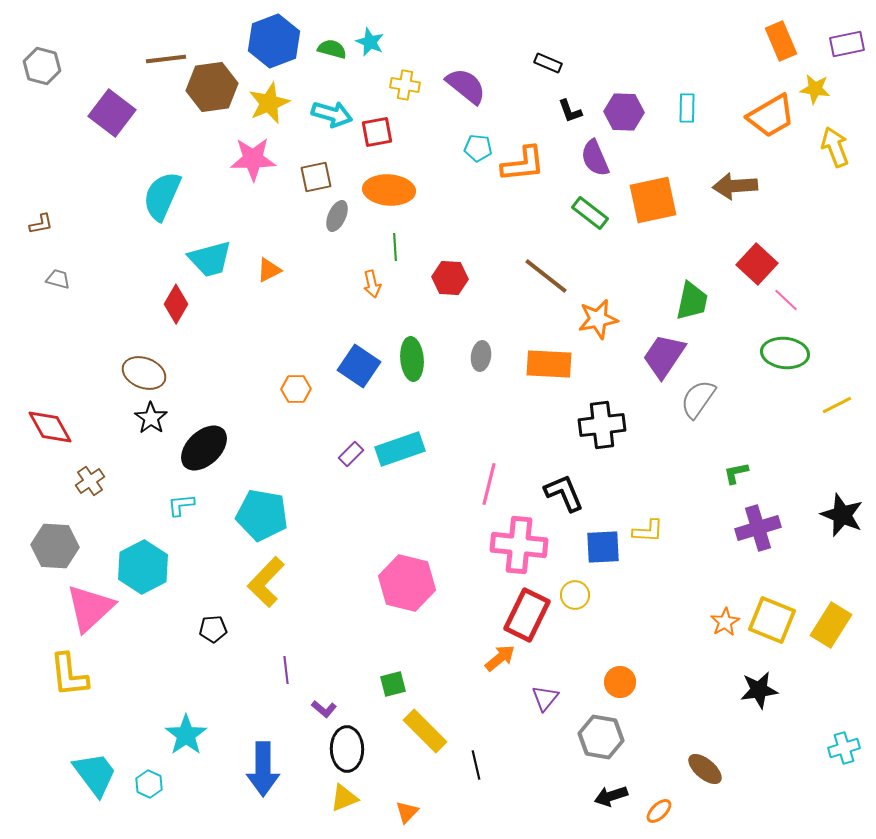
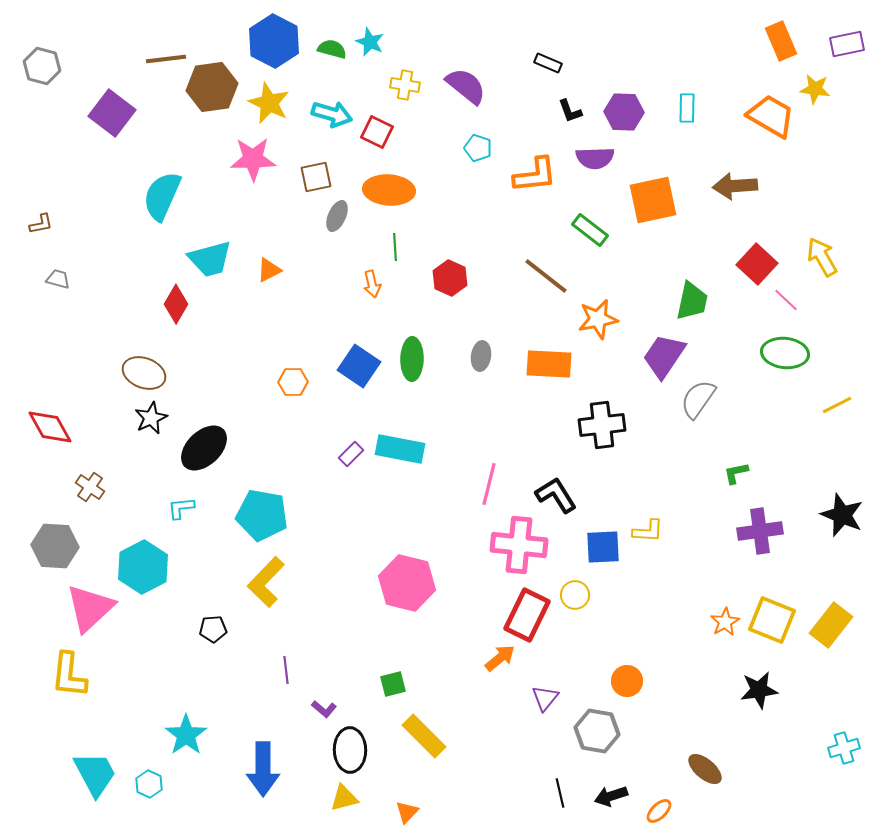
blue hexagon at (274, 41): rotated 12 degrees counterclockwise
yellow star at (269, 103): rotated 24 degrees counterclockwise
orange trapezoid at (771, 116): rotated 120 degrees counterclockwise
red square at (377, 132): rotated 36 degrees clockwise
yellow arrow at (835, 147): moved 13 px left, 110 px down; rotated 9 degrees counterclockwise
cyan pentagon at (478, 148): rotated 12 degrees clockwise
purple semicircle at (595, 158): rotated 69 degrees counterclockwise
orange L-shape at (523, 164): moved 12 px right, 11 px down
green rectangle at (590, 213): moved 17 px down
red hexagon at (450, 278): rotated 20 degrees clockwise
green ellipse at (412, 359): rotated 6 degrees clockwise
orange hexagon at (296, 389): moved 3 px left, 7 px up
black star at (151, 418): rotated 12 degrees clockwise
cyan rectangle at (400, 449): rotated 30 degrees clockwise
brown cross at (90, 481): moved 6 px down; rotated 20 degrees counterclockwise
black L-shape at (564, 493): moved 8 px left, 2 px down; rotated 9 degrees counterclockwise
cyan L-shape at (181, 505): moved 3 px down
purple cross at (758, 528): moved 2 px right, 3 px down; rotated 9 degrees clockwise
yellow rectangle at (831, 625): rotated 6 degrees clockwise
yellow L-shape at (69, 675): rotated 12 degrees clockwise
orange circle at (620, 682): moved 7 px right, 1 px up
yellow rectangle at (425, 731): moved 1 px left, 5 px down
gray hexagon at (601, 737): moved 4 px left, 6 px up
black ellipse at (347, 749): moved 3 px right, 1 px down
black line at (476, 765): moved 84 px right, 28 px down
cyan trapezoid at (95, 774): rotated 9 degrees clockwise
yellow triangle at (344, 798): rotated 8 degrees clockwise
